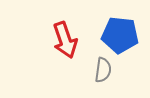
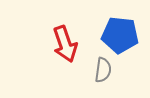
red arrow: moved 4 px down
